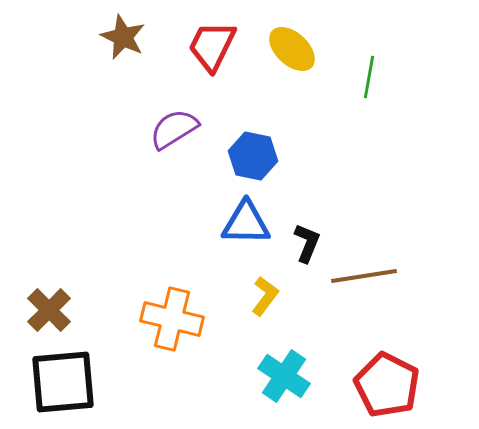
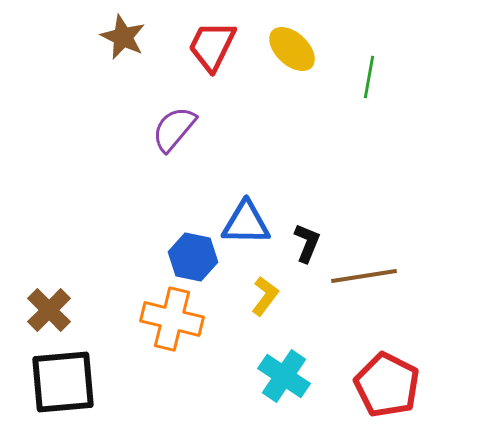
purple semicircle: rotated 18 degrees counterclockwise
blue hexagon: moved 60 px left, 101 px down
